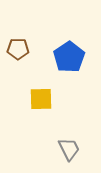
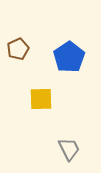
brown pentagon: rotated 25 degrees counterclockwise
